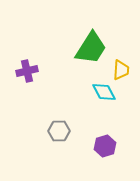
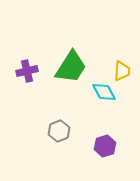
green trapezoid: moved 20 px left, 19 px down
yellow trapezoid: moved 1 px right, 1 px down
gray hexagon: rotated 20 degrees counterclockwise
